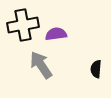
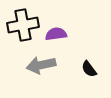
gray arrow: rotated 68 degrees counterclockwise
black semicircle: moved 7 px left; rotated 42 degrees counterclockwise
